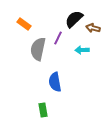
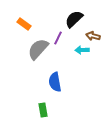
brown arrow: moved 8 px down
gray semicircle: rotated 30 degrees clockwise
